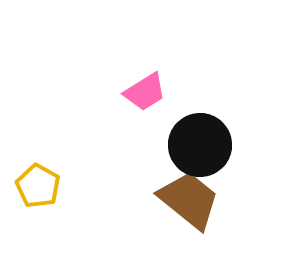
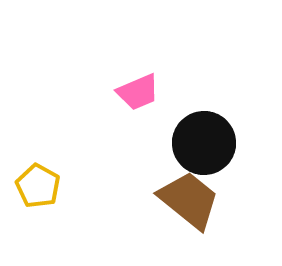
pink trapezoid: moved 7 px left; rotated 9 degrees clockwise
black circle: moved 4 px right, 2 px up
